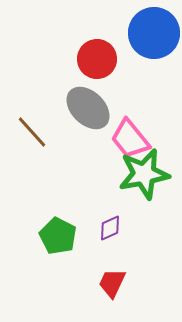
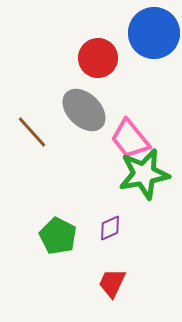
red circle: moved 1 px right, 1 px up
gray ellipse: moved 4 px left, 2 px down
